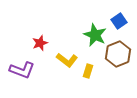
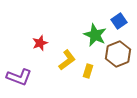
yellow L-shape: rotated 75 degrees counterclockwise
purple L-shape: moved 3 px left, 7 px down
